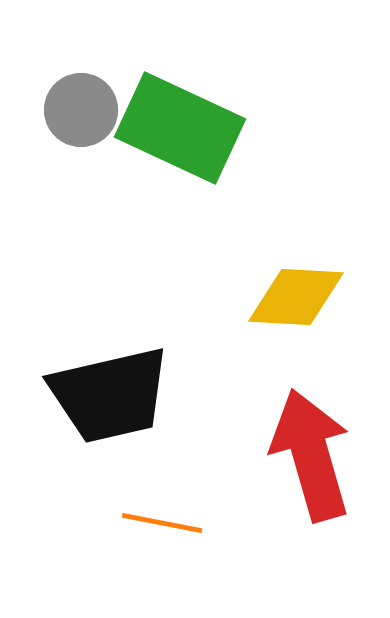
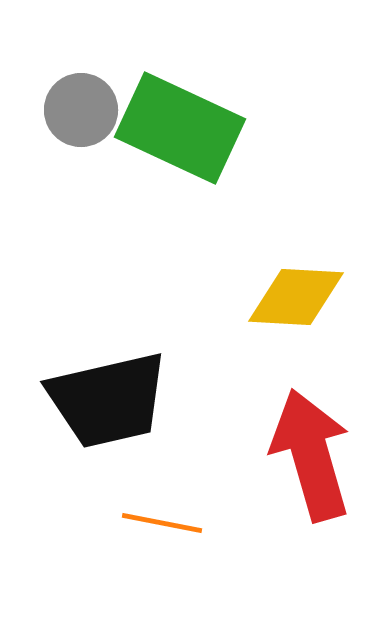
black trapezoid: moved 2 px left, 5 px down
